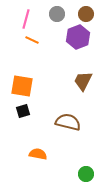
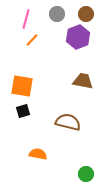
orange line: rotated 72 degrees counterclockwise
brown trapezoid: rotated 75 degrees clockwise
